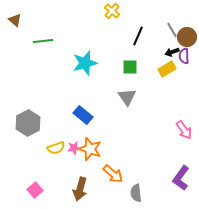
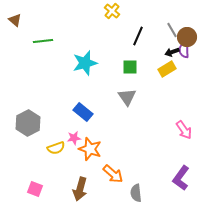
purple semicircle: moved 6 px up
blue rectangle: moved 3 px up
pink star: moved 10 px up
pink square: moved 1 px up; rotated 28 degrees counterclockwise
